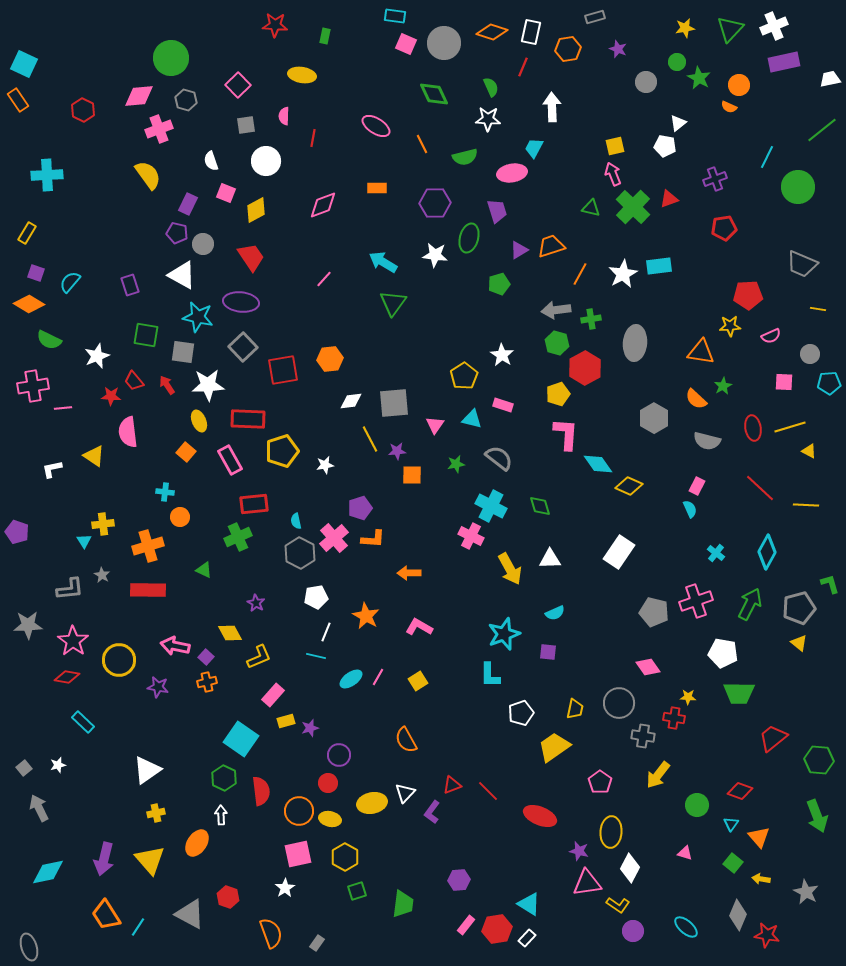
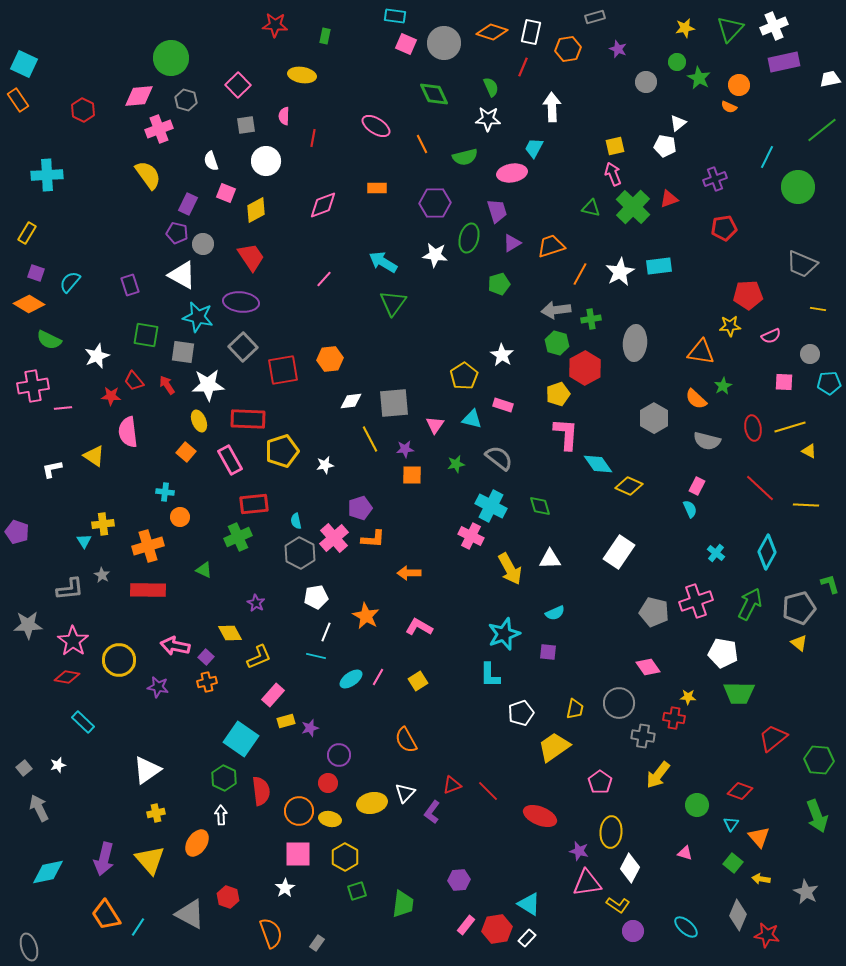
purple triangle at (519, 250): moved 7 px left, 7 px up
white star at (623, 274): moved 3 px left, 2 px up
purple star at (397, 451): moved 8 px right, 2 px up
pink square at (298, 854): rotated 12 degrees clockwise
